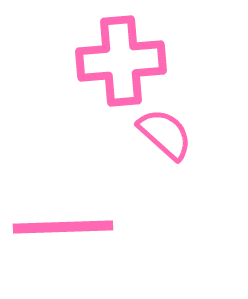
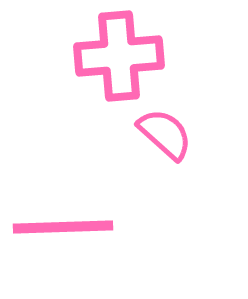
pink cross: moved 2 px left, 5 px up
